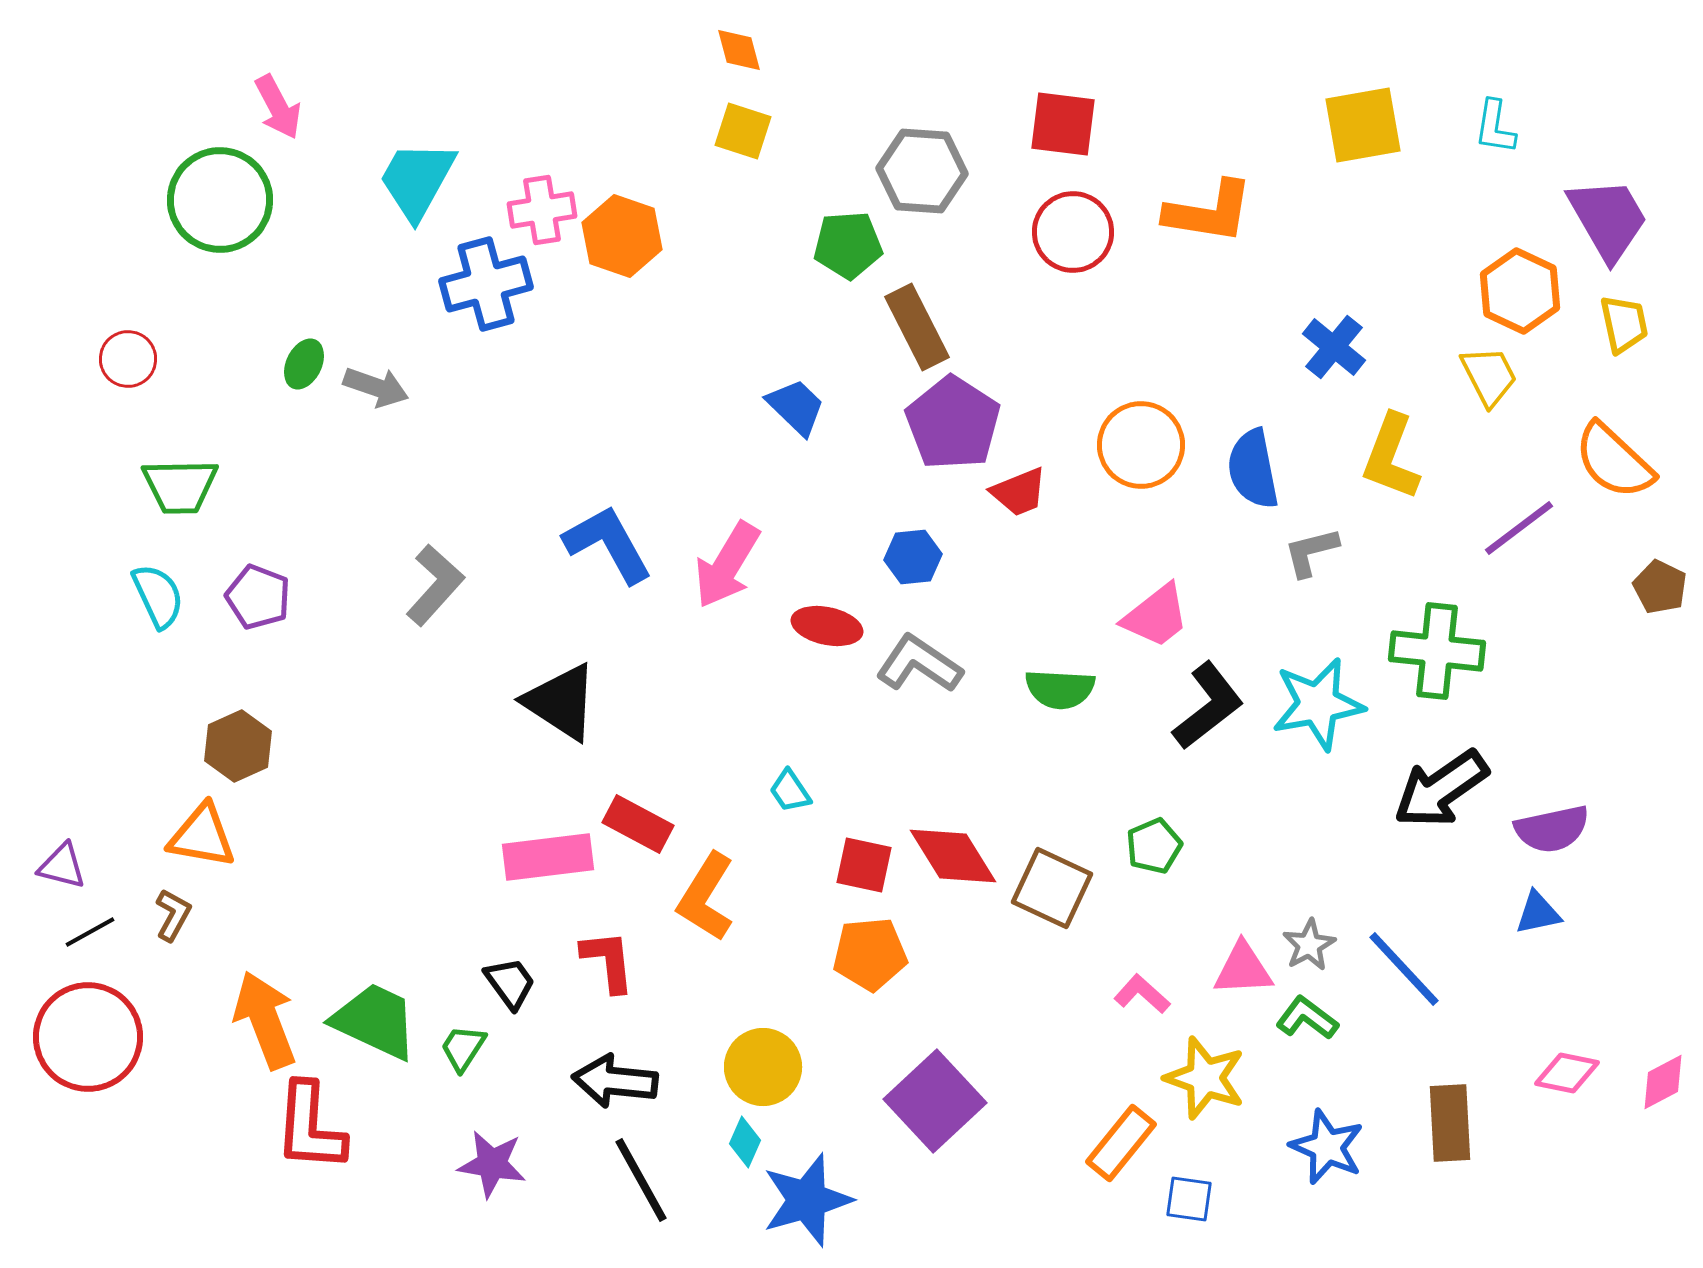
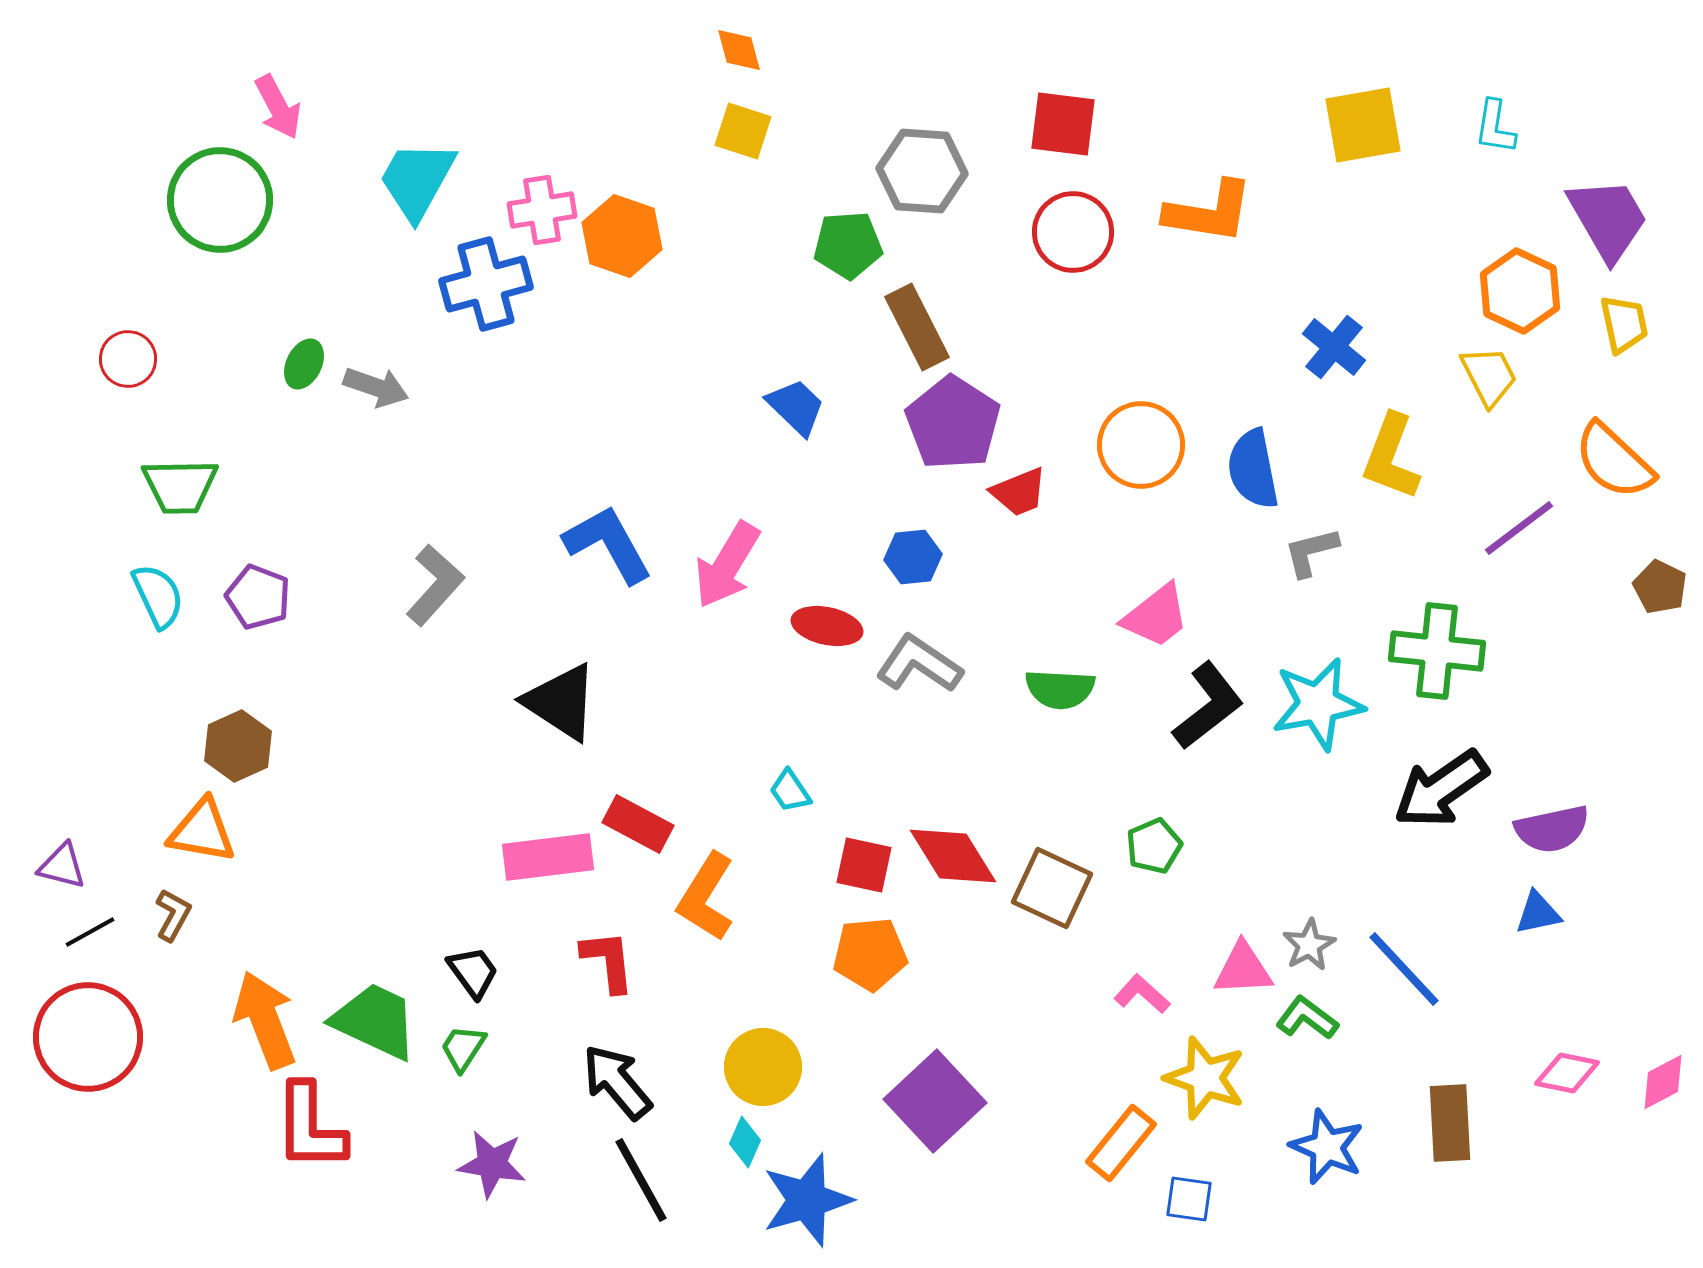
orange triangle at (202, 836): moved 5 px up
black trapezoid at (510, 983): moved 37 px left, 11 px up
black arrow at (615, 1081): moved 2 px right, 1 px down; rotated 44 degrees clockwise
red L-shape at (310, 1127): rotated 4 degrees counterclockwise
